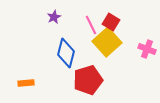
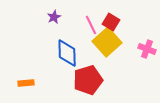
blue diamond: moved 1 px right; rotated 16 degrees counterclockwise
